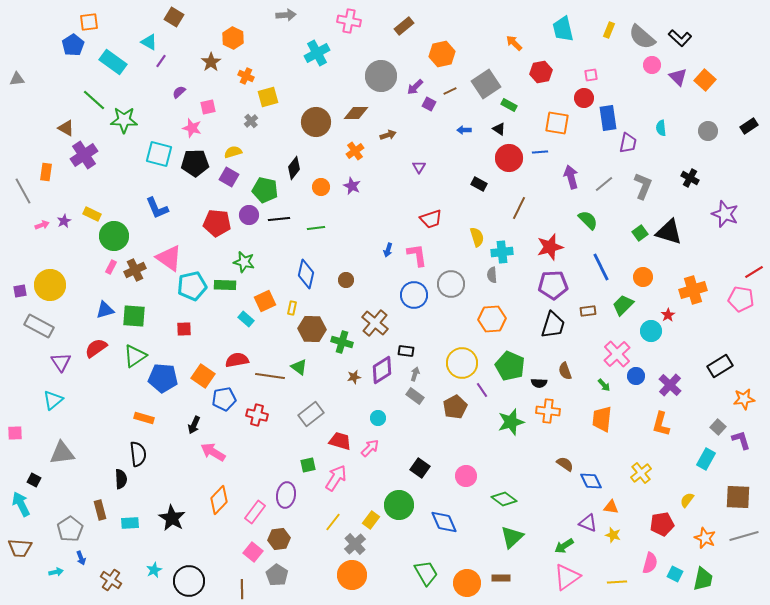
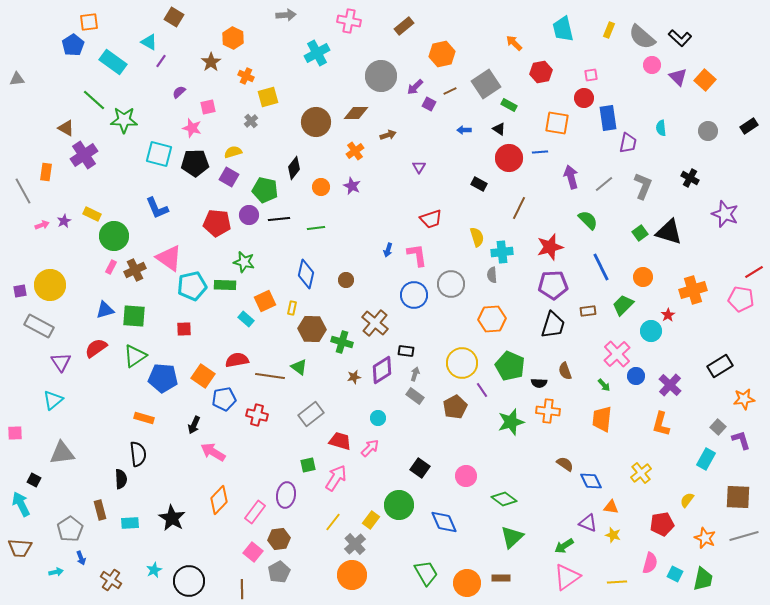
gray pentagon at (277, 575): moved 2 px right, 3 px up; rotated 10 degrees clockwise
